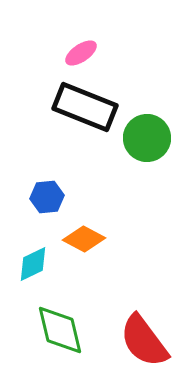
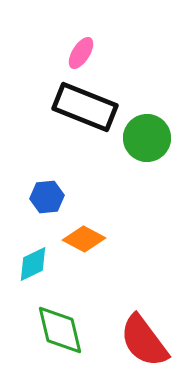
pink ellipse: rotated 24 degrees counterclockwise
